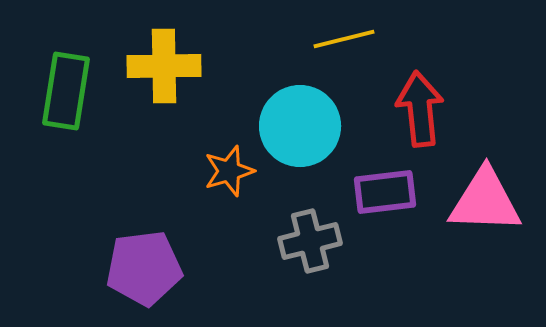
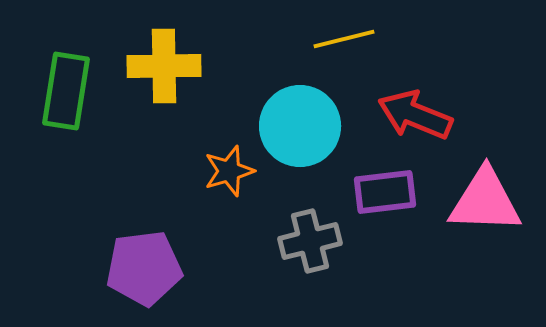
red arrow: moved 5 px left, 6 px down; rotated 62 degrees counterclockwise
